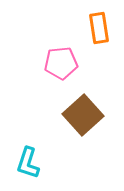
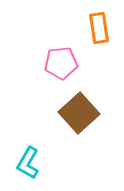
brown square: moved 4 px left, 2 px up
cyan L-shape: rotated 12 degrees clockwise
